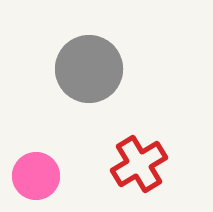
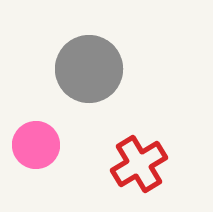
pink circle: moved 31 px up
